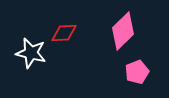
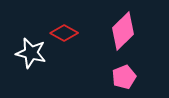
red diamond: rotated 32 degrees clockwise
pink pentagon: moved 13 px left, 5 px down
